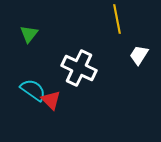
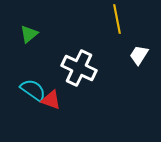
green triangle: rotated 12 degrees clockwise
red triangle: rotated 25 degrees counterclockwise
